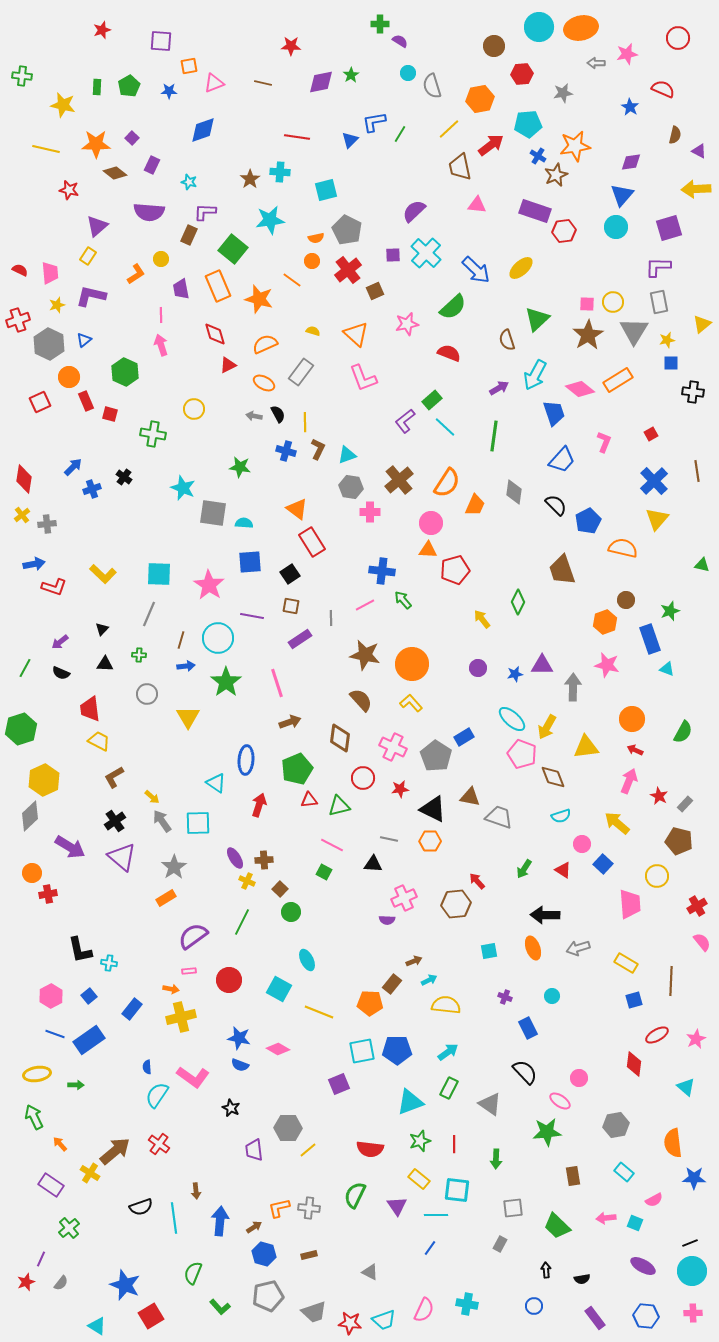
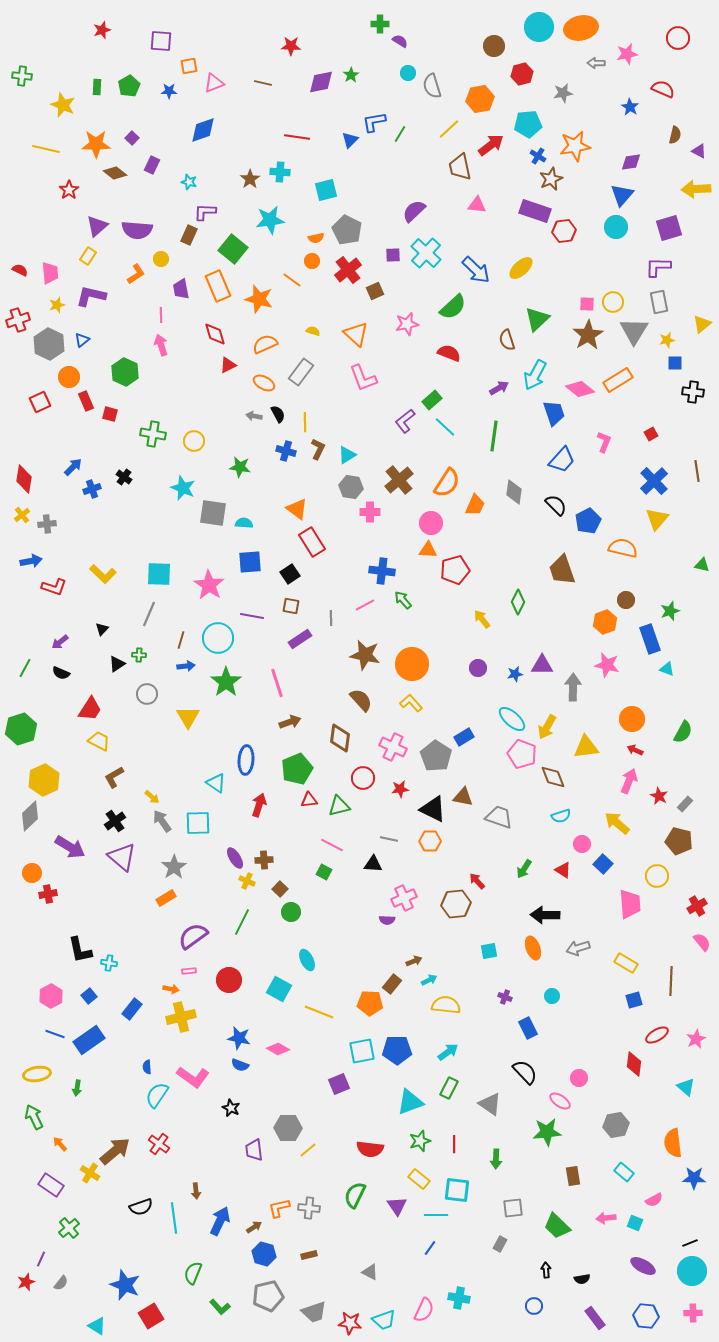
red hexagon at (522, 74): rotated 10 degrees counterclockwise
yellow star at (63, 105): rotated 10 degrees clockwise
brown star at (556, 175): moved 5 px left, 4 px down
red star at (69, 190): rotated 24 degrees clockwise
purple semicircle at (149, 212): moved 12 px left, 18 px down
blue triangle at (84, 340): moved 2 px left
blue square at (671, 363): moved 4 px right
yellow circle at (194, 409): moved 32 px down
cyan triangle at (347, 455): rotated 12 degrees counterclockwise
blue arrow at (34, 564): moved 3 px left, 3 px up
black triangle at (105, 664): moved 12 px right; rotated 36 degrees counterclockwise
red trapezoid at (90, 709): rotated 140 degrees counterclockwise
brown triangle at (470, 797): moved 7 px left
green arrow at (76, 1085): moved 1 px right, 3 px down; rotated 98 degrees clockwise
blue arrow at (220, 1221): rotated 20 degrees clockwise
cyan cross at (467, 1304): moved 8 px left, 6 px up
